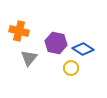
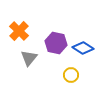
orange cross: rotated 30 degrees clockwise
blue diamond: moved 1 px up
yellow circle: moved 7 px down
